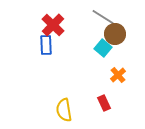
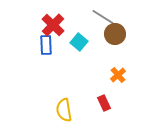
cyan square: moved 24 px left, 6 px up
